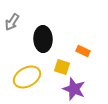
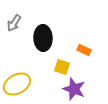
gray arrow: moved 2 px right, 1 px down
black ellipse: moved 1 px up
orange rectangle: moved 1 px right, 1 px up
yellow ellipse: moved 10 px left, 7 px down
